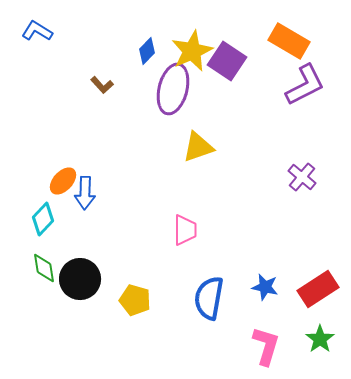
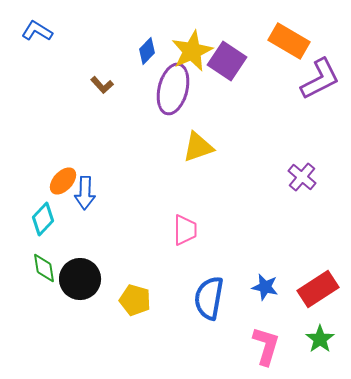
purple L-shape: moved 15 px right, 6 px up
